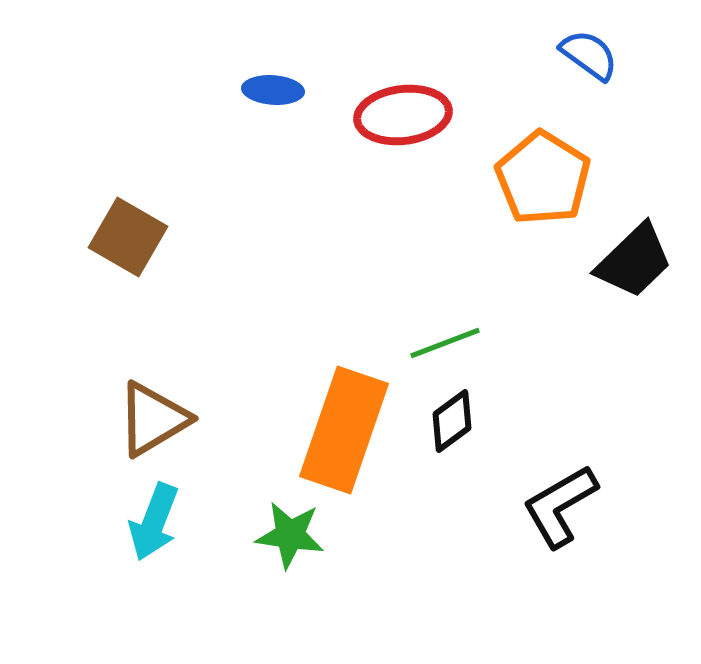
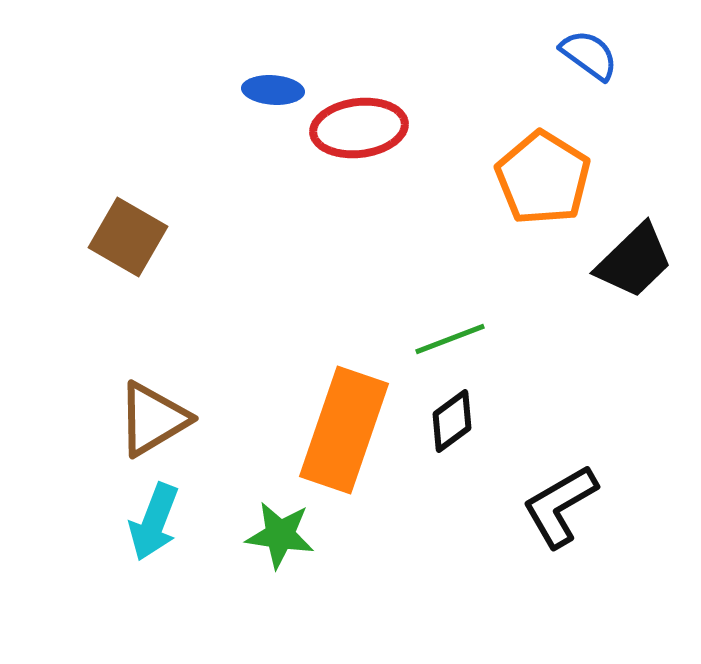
red ellipse: moved 44 px left, 13 px down
green line: moved 5 px right, 4 px up
green star: moved 10 px left
